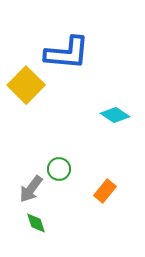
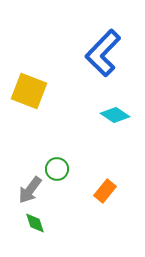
blue L-shape: moved 36 px right; rotated 129 degrees clockwise
yellow square: moved 3 px right, 6 px down; rotated 24 degrees counterclockwise
green circle: moved 2 px left
gray arrow: moved 1 px left, 1 px down
green diamond: moved 1 px left
